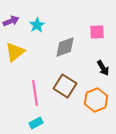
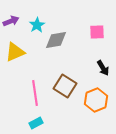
gray diamond: moved 9 px left, 7 px up; rotated 10 degrees clockwise
yellow triangle: rotated 15 degrees clockwise
